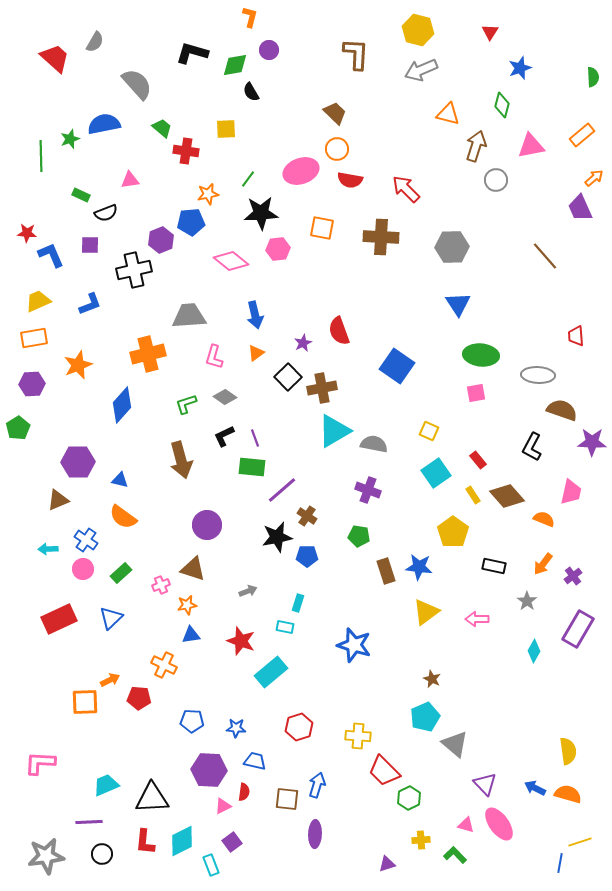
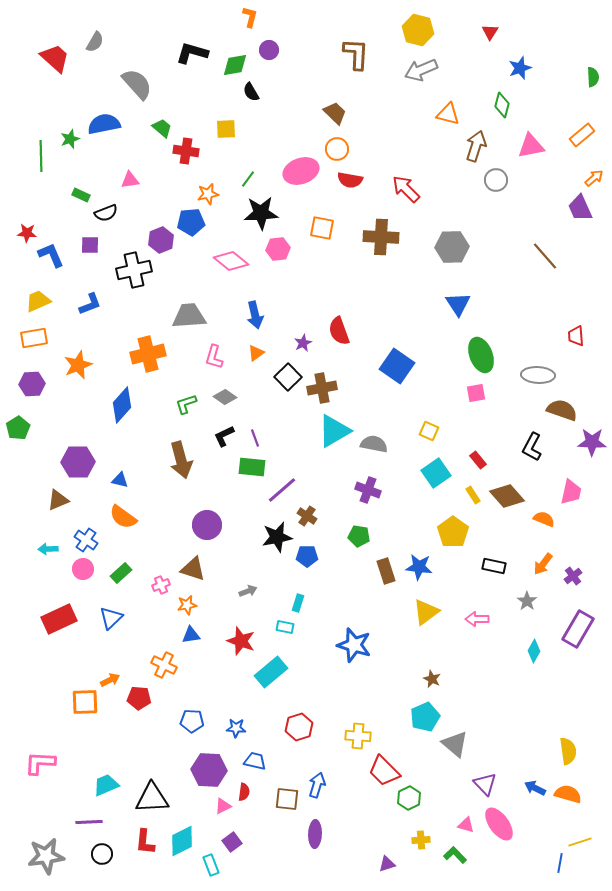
green ellipse at (481, 355): rotated 64 degrees clockwise
